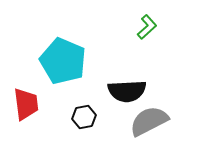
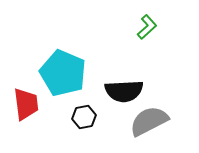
cyan pentagon: moved 12 px down
black semicircle: moved 3 px left
